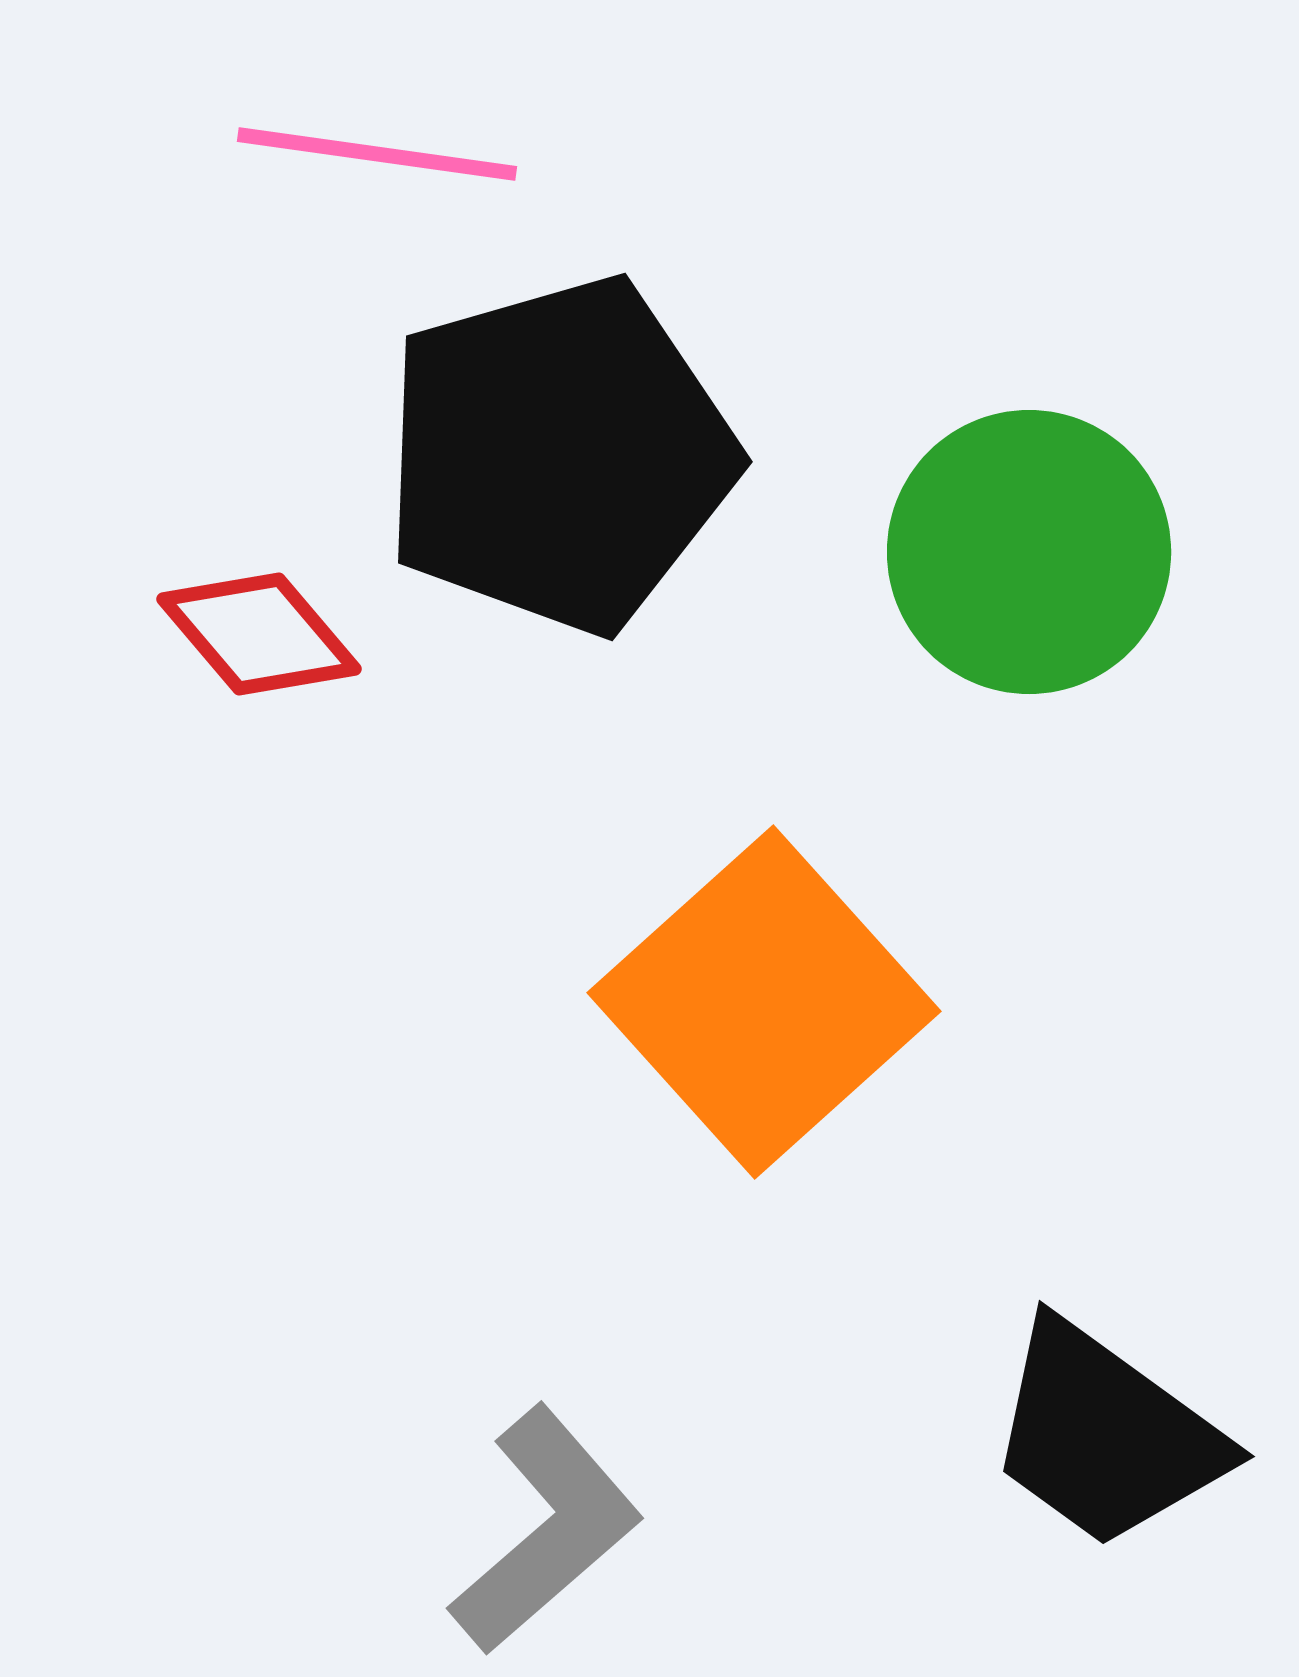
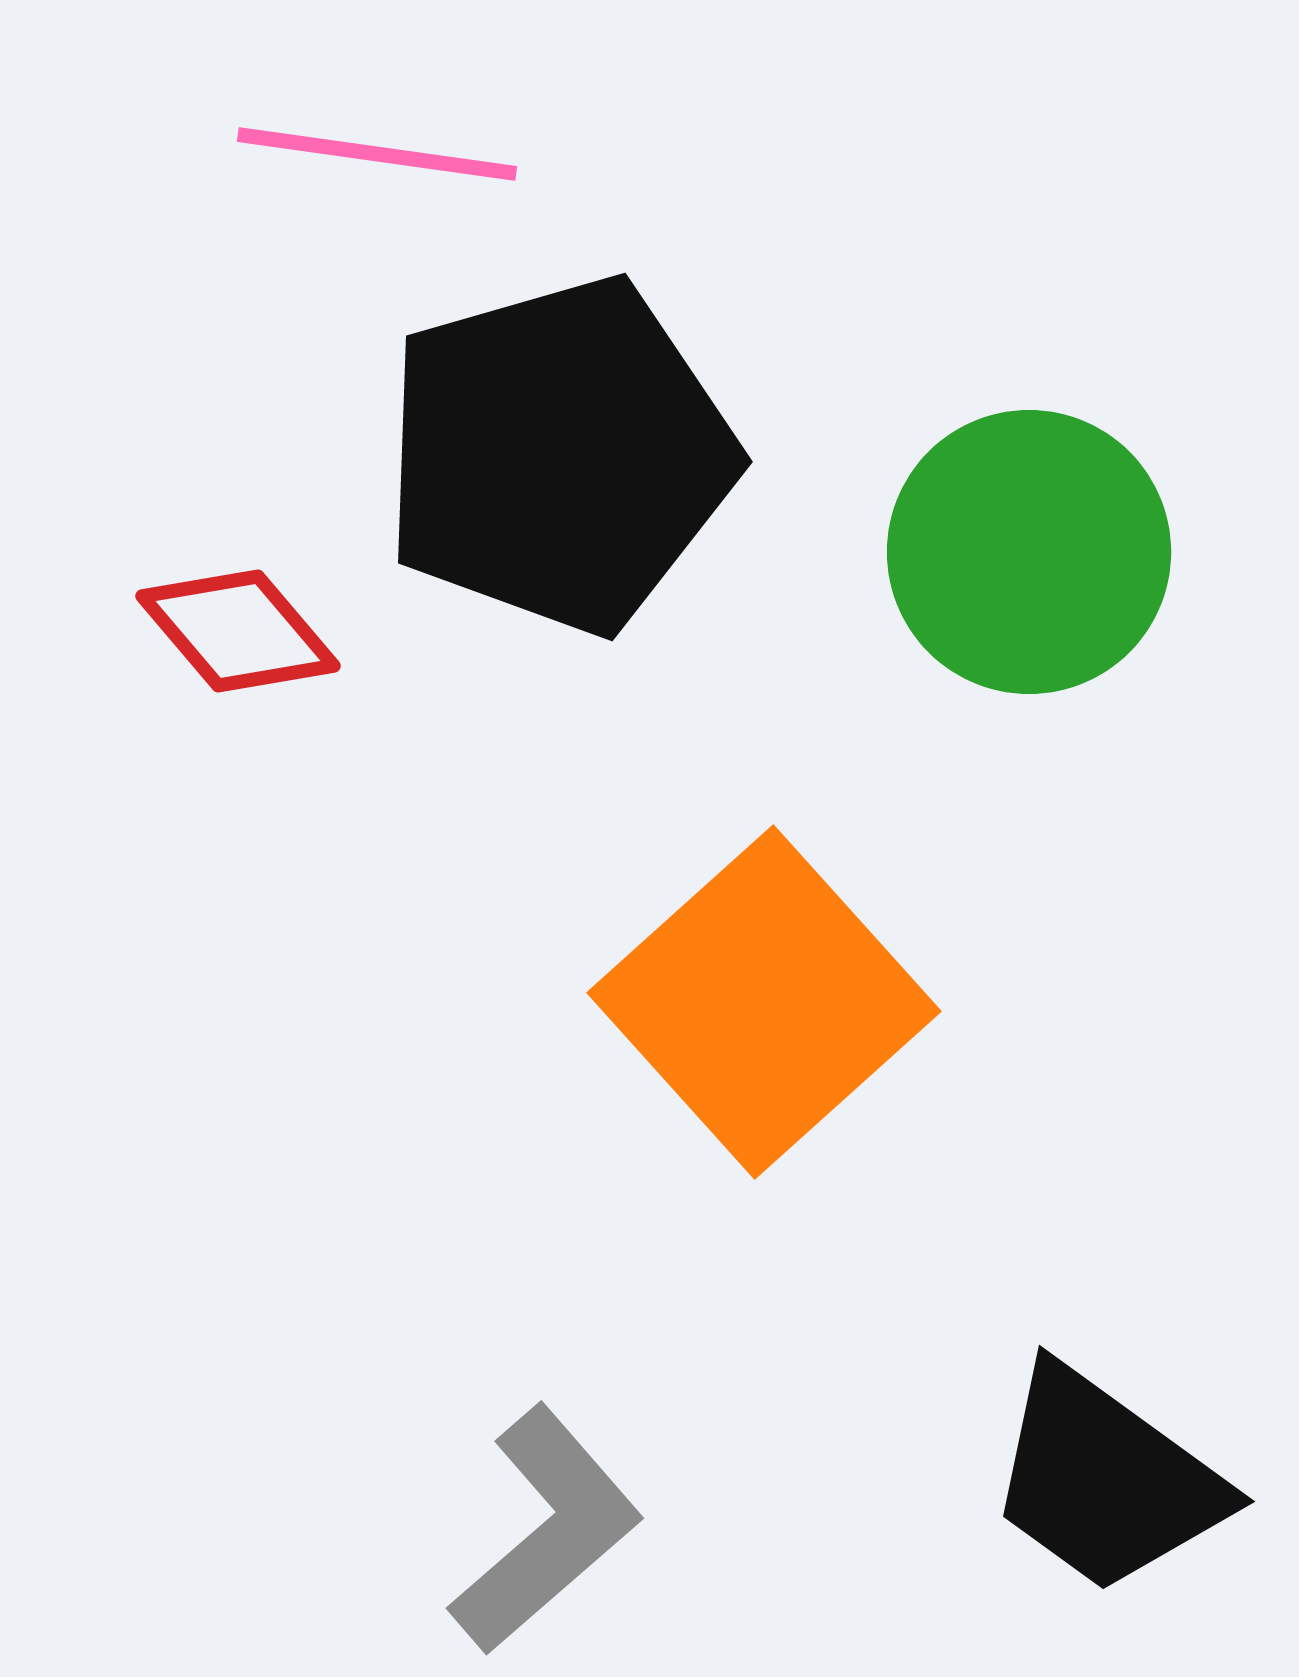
red diamond: moved 21 px left, 3 px up
black trapezoid: moved 45 px down
